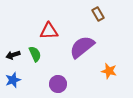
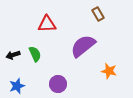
red triangle: moved 2 px left, 7 px up
purple semicircle: moved 1 px right, 1 px up
blue star: moved 4 px right, 6 px down
